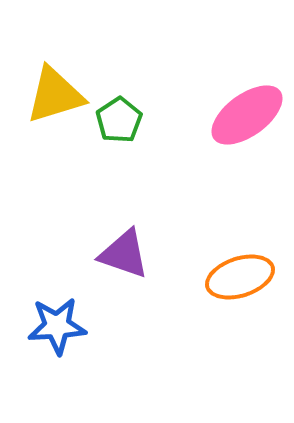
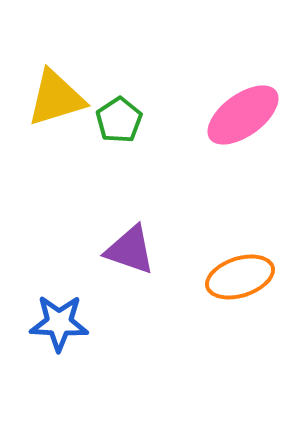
yellow triangle: moved 1 px right, 3 px down
pink ellipse: moved 4 px left
purple triangle: moved 6 px right, 4 px up
blue star: moved 2 px right, 3 px up; rotated 6 degrees clockwise
